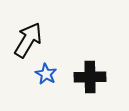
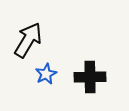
blue star: rotated 15 degrees clockwise
